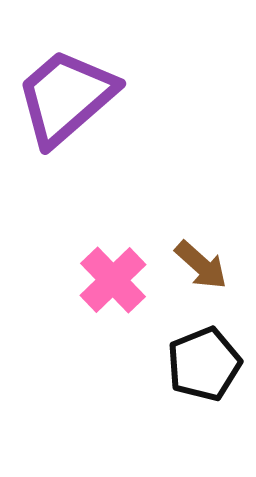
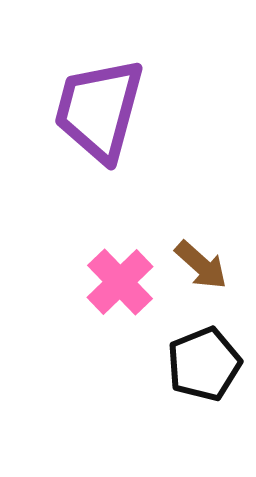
purple trapezoid: moved 33 px right, 13 px down; rotated 34 degrees counterclockwise
pink cross: moved 7 px right, 2 px down
